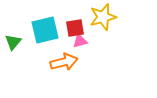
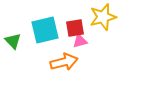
green triangle: moved 1 px up; rotated 24 degrees counterclockwise
